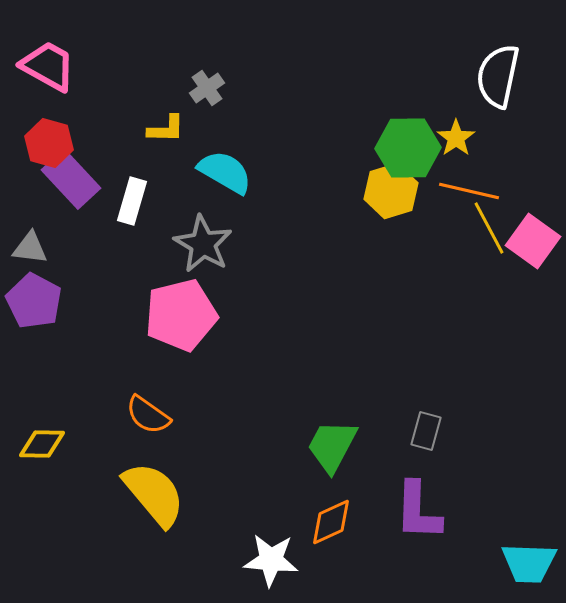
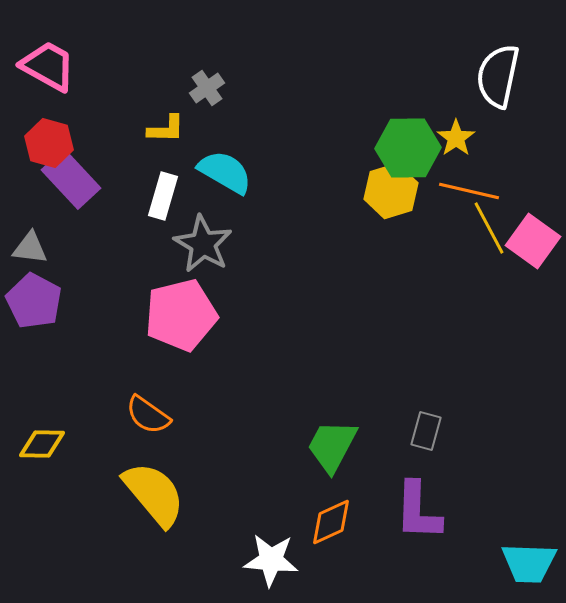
white rectangle: moved 31 px right, 5 px up
